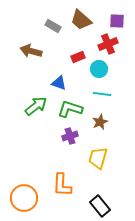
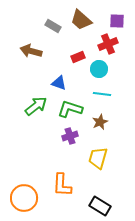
black rectangle: rotated 20 degrees counterclockwise
